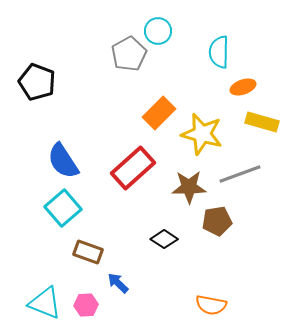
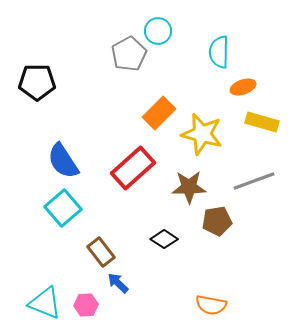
black pentagon: rotated 21 degrees counterclockwise
gray line: moved 14 px right, 7 px down
brown rectangle: moved 13 px right; rotated 32 degrees clockwise
